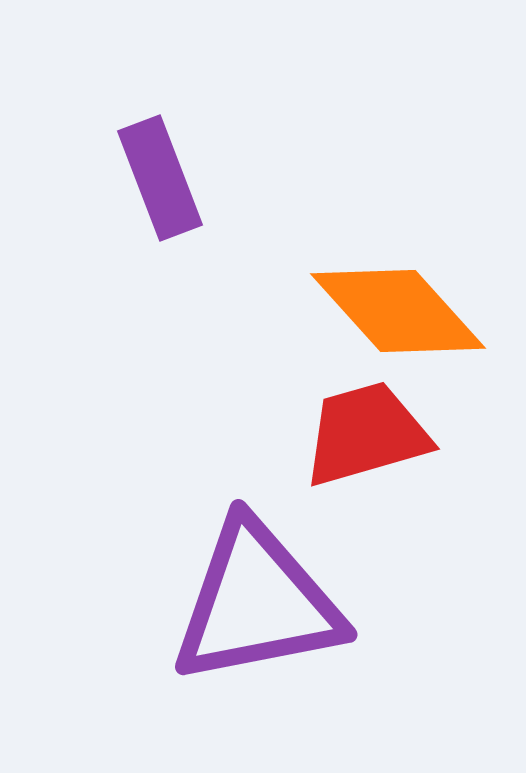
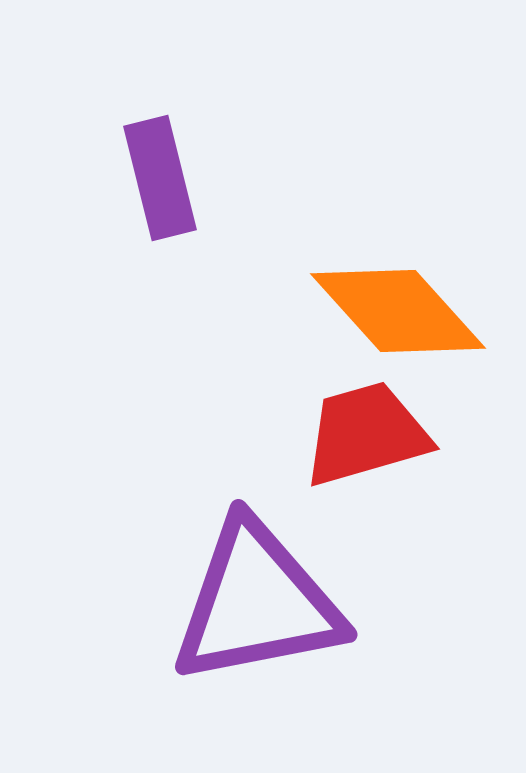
purple rectangle: rotated 7 degrees clockwise
